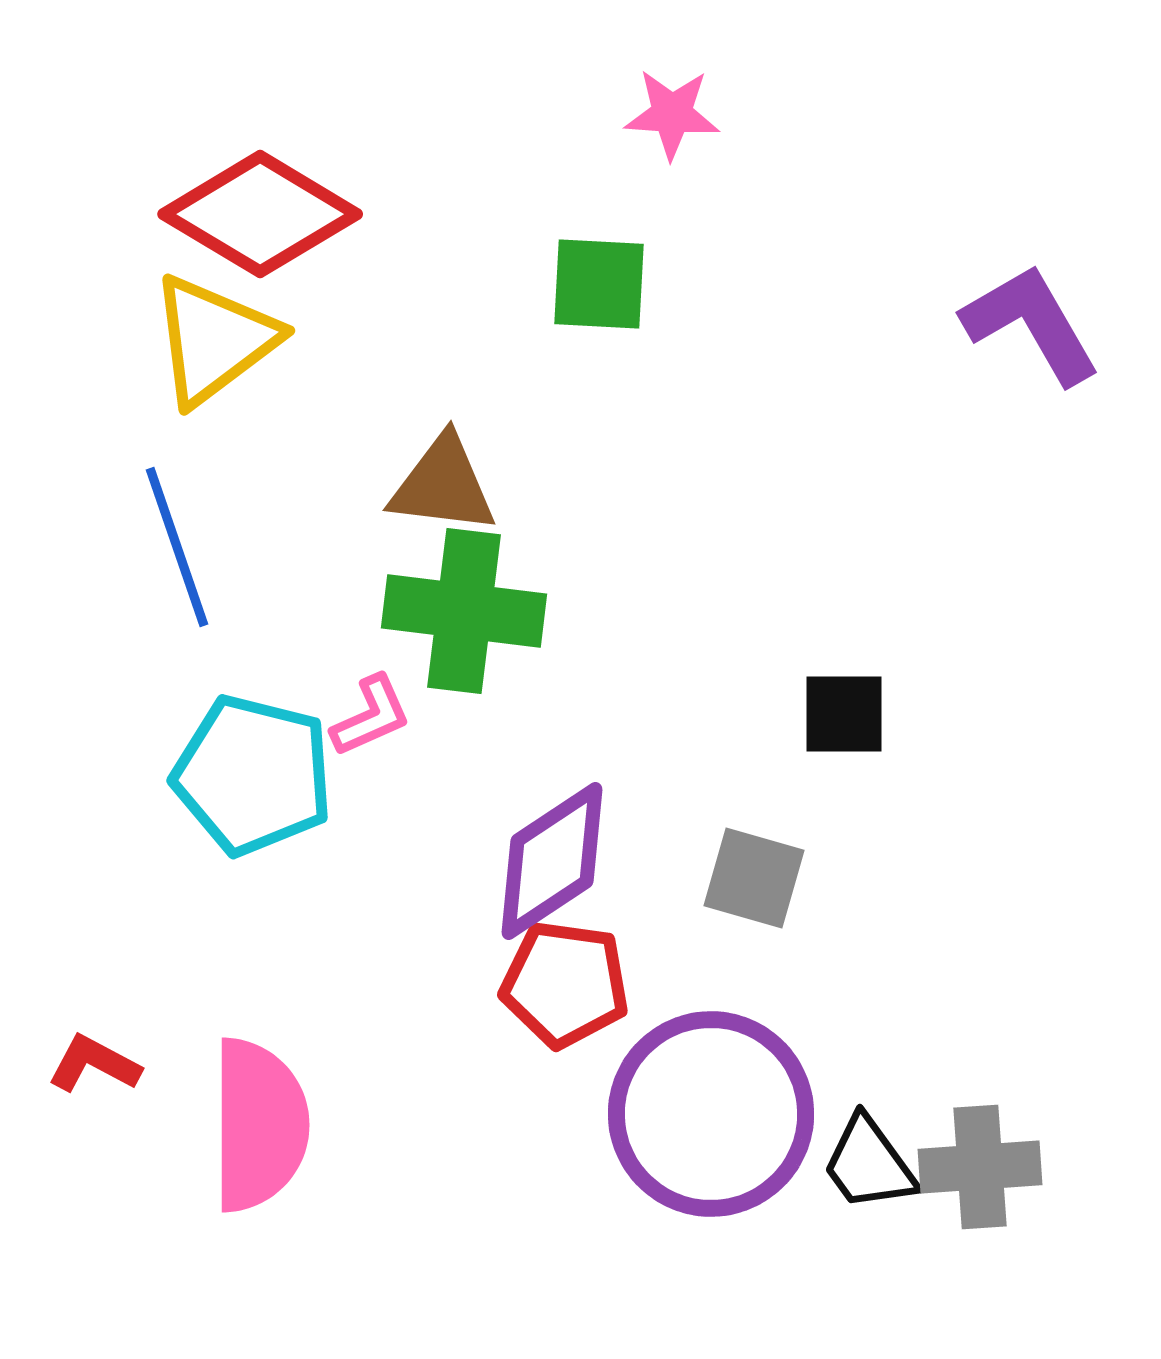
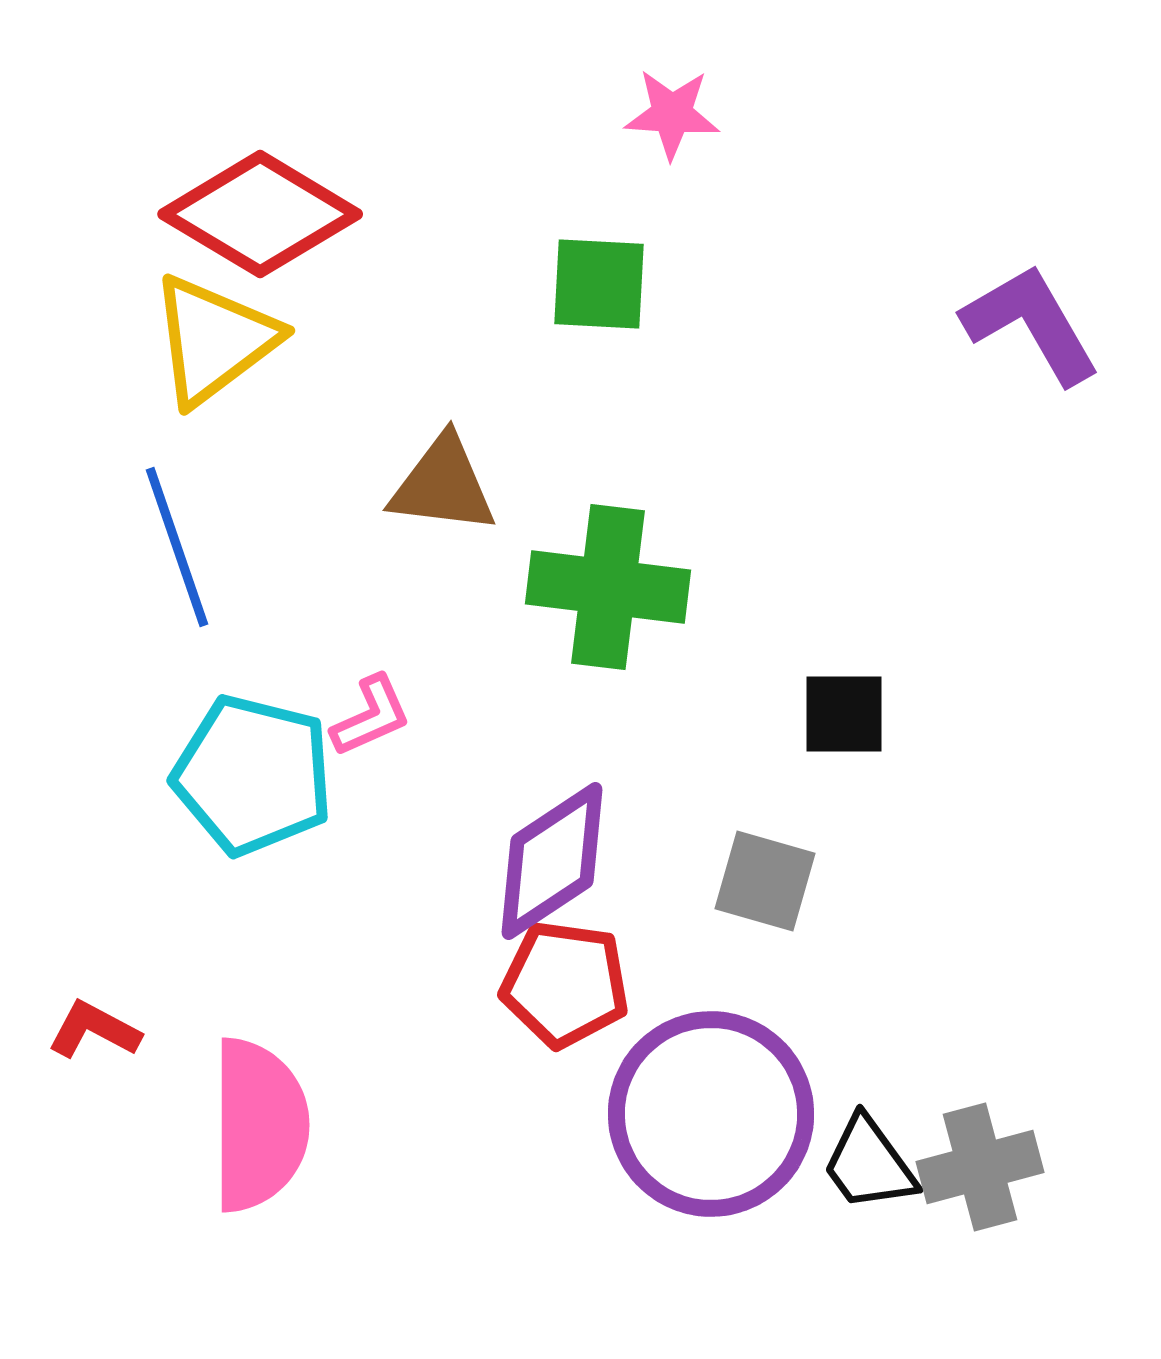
green cross: moved 144 px right, 24 px up
gray square: moved 11 px right, 3 px down
red L-shape: moved 34 px up
gray cross: rotated 11 degrees counterclockwise
